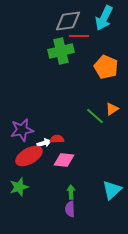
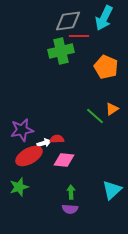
purple semicircle: rotated 84 degrees counterclockwise
